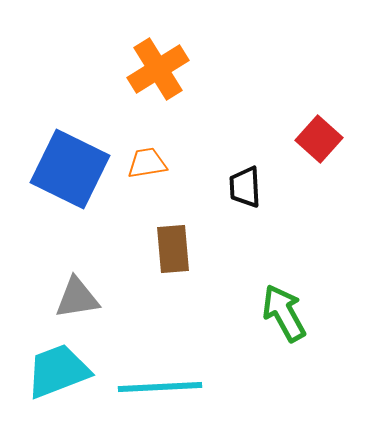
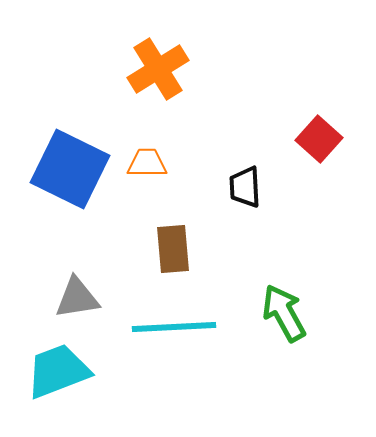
orange trapezoid: rotated 9 degrees clockwise
cyan line: moved 14 px right, 60 px up
